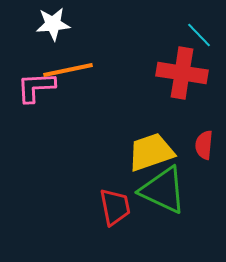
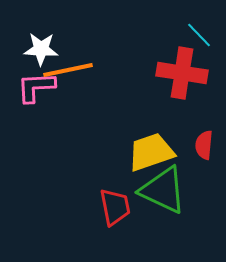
white star: moved 12 px left, 25 px down; rotated 8 degrees clockwise
